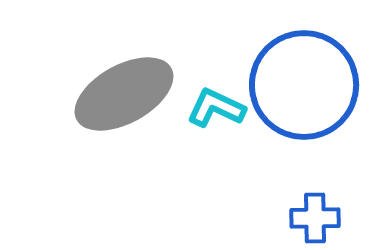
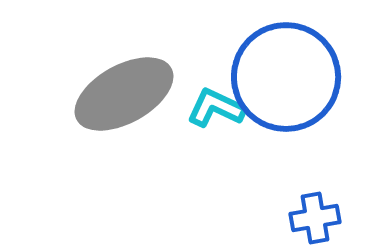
blue circle: moved 18 px left, 8 px up
blue cross: rotated 9 degrees counterclockwise
